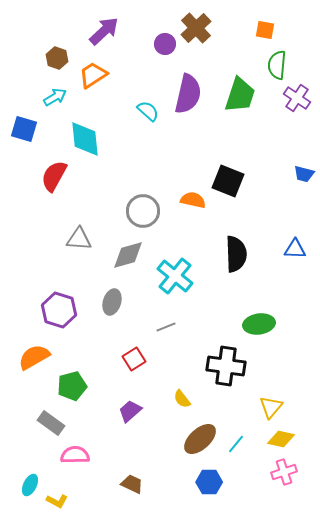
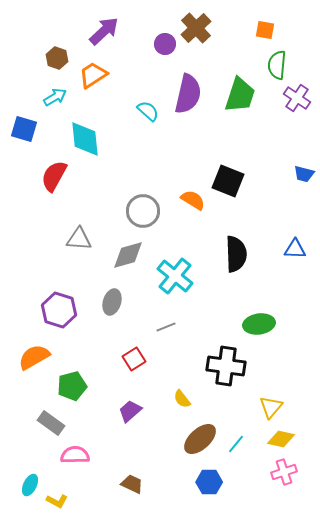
orange semicircle at (193, 200): rotated 20 degrees clockwise
